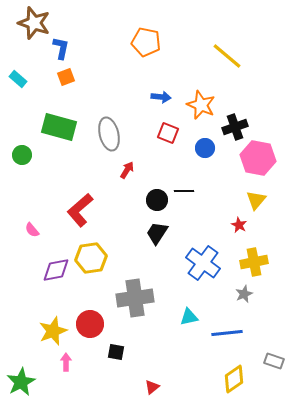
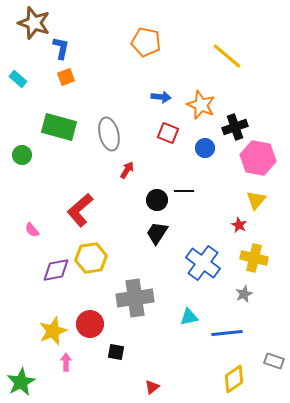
yellow cross: moved 4 px up; rotated 24 degrees clockwise
